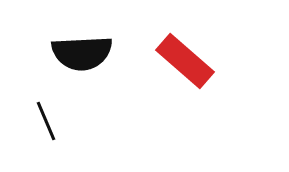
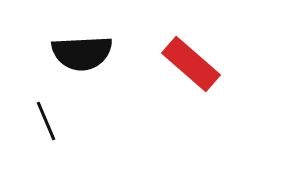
red rectangle: moved 6 px right, 3 px down
